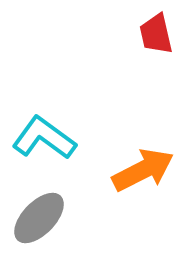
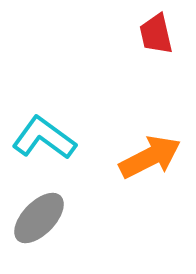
orange arrow: moved 7 px right, 13 px up
